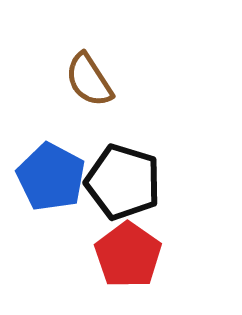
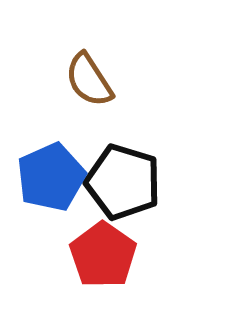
blue pentagon: rotated 20 degrees clockwise
red pentagon: moved 25 px left
